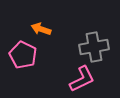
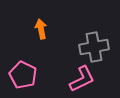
orange arrow: rotated 60 degrees clockwise
pink pentagon: moved 20 px down
